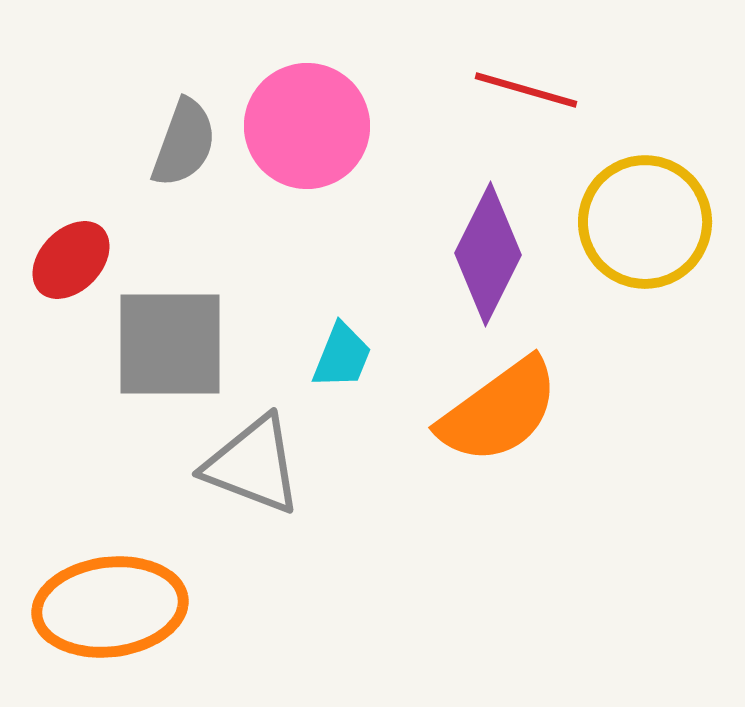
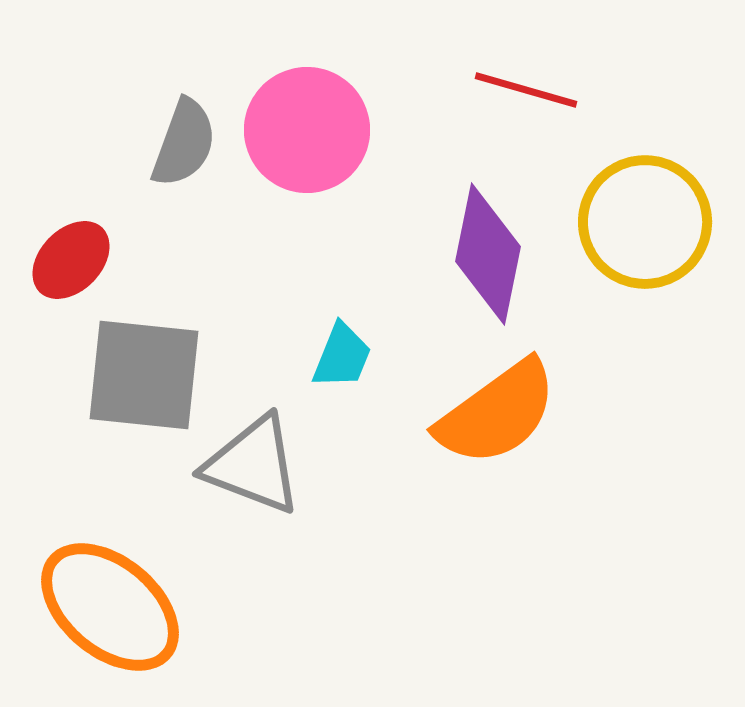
pink circle: moved 4 px down
purple diamond: rotated 15 degrees counterclockwise
gray square: moved 26 px left, 31 px down; rotated 6 degrees clockwise
orange semicircle: moved 2 px left, 2 px down
orange ellipse: rotated 47 degrees clockwise
